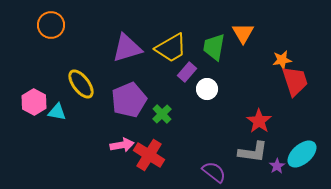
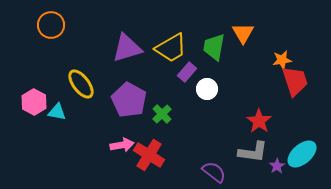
purple pentagon: rotated 20 degrees counterclockwise
